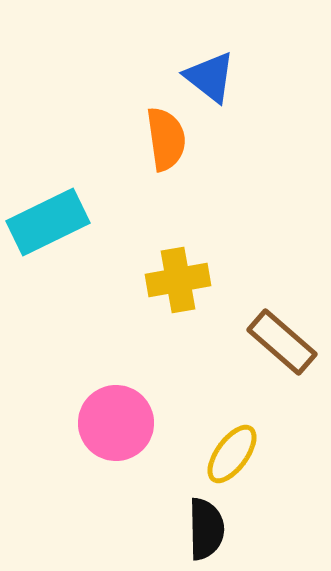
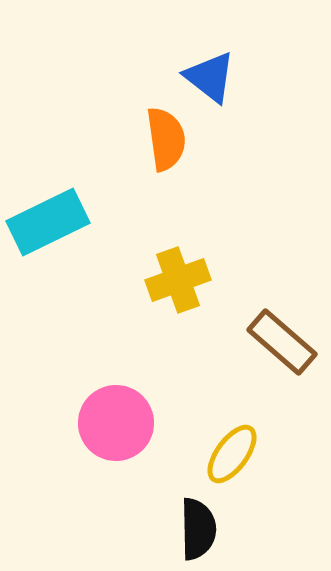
yellow cross: rotated 10 degrees counterclockwise
black semicircle: moved 8 px left
